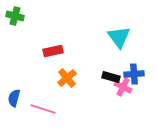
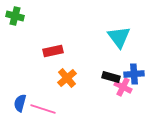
blue semicircle: moved 6 px right, 5 px down
